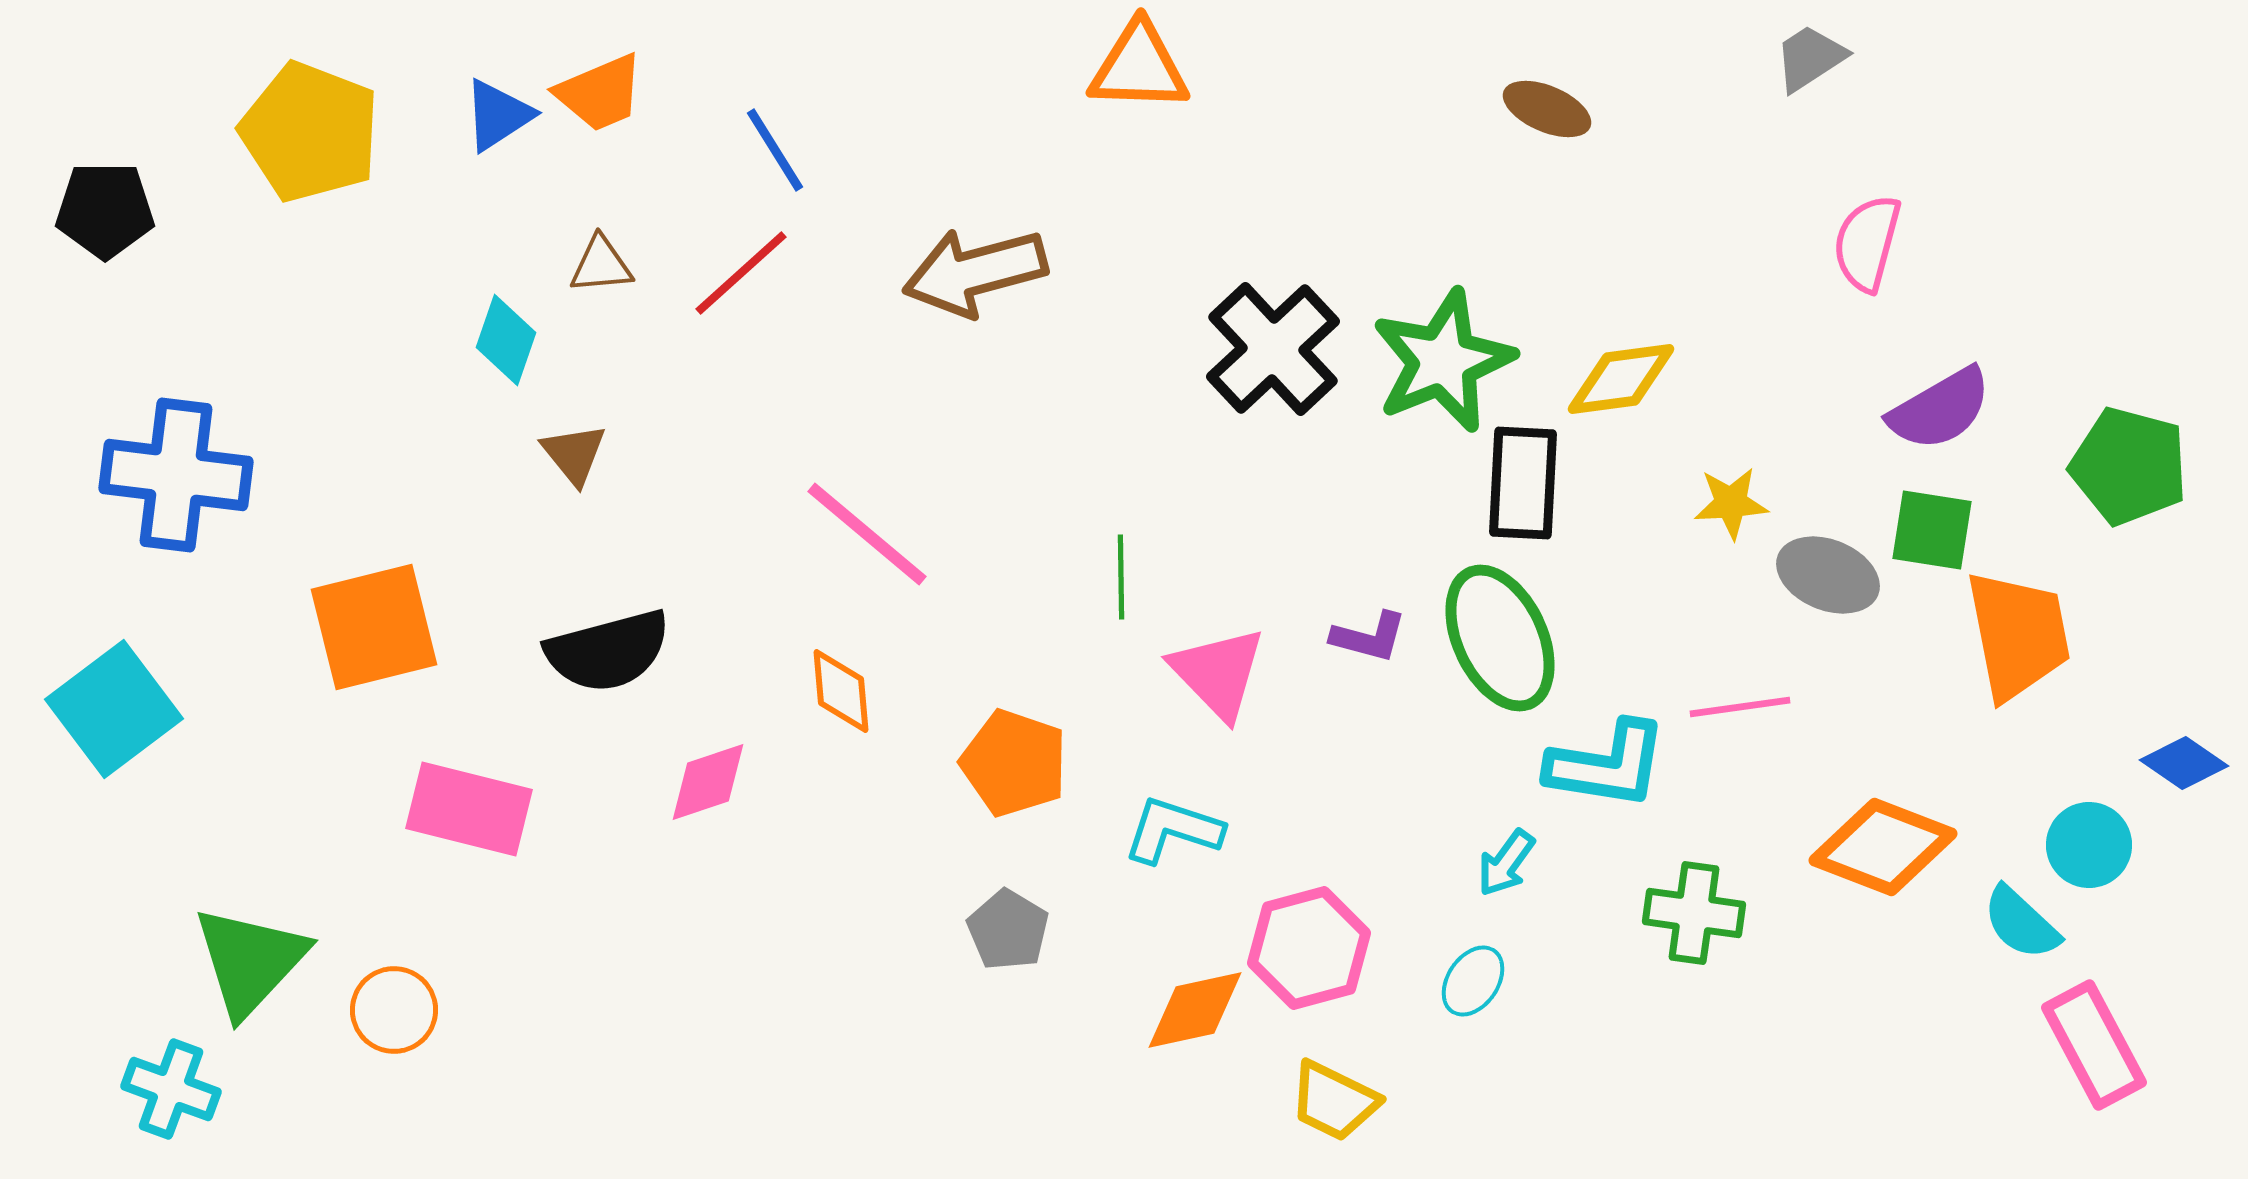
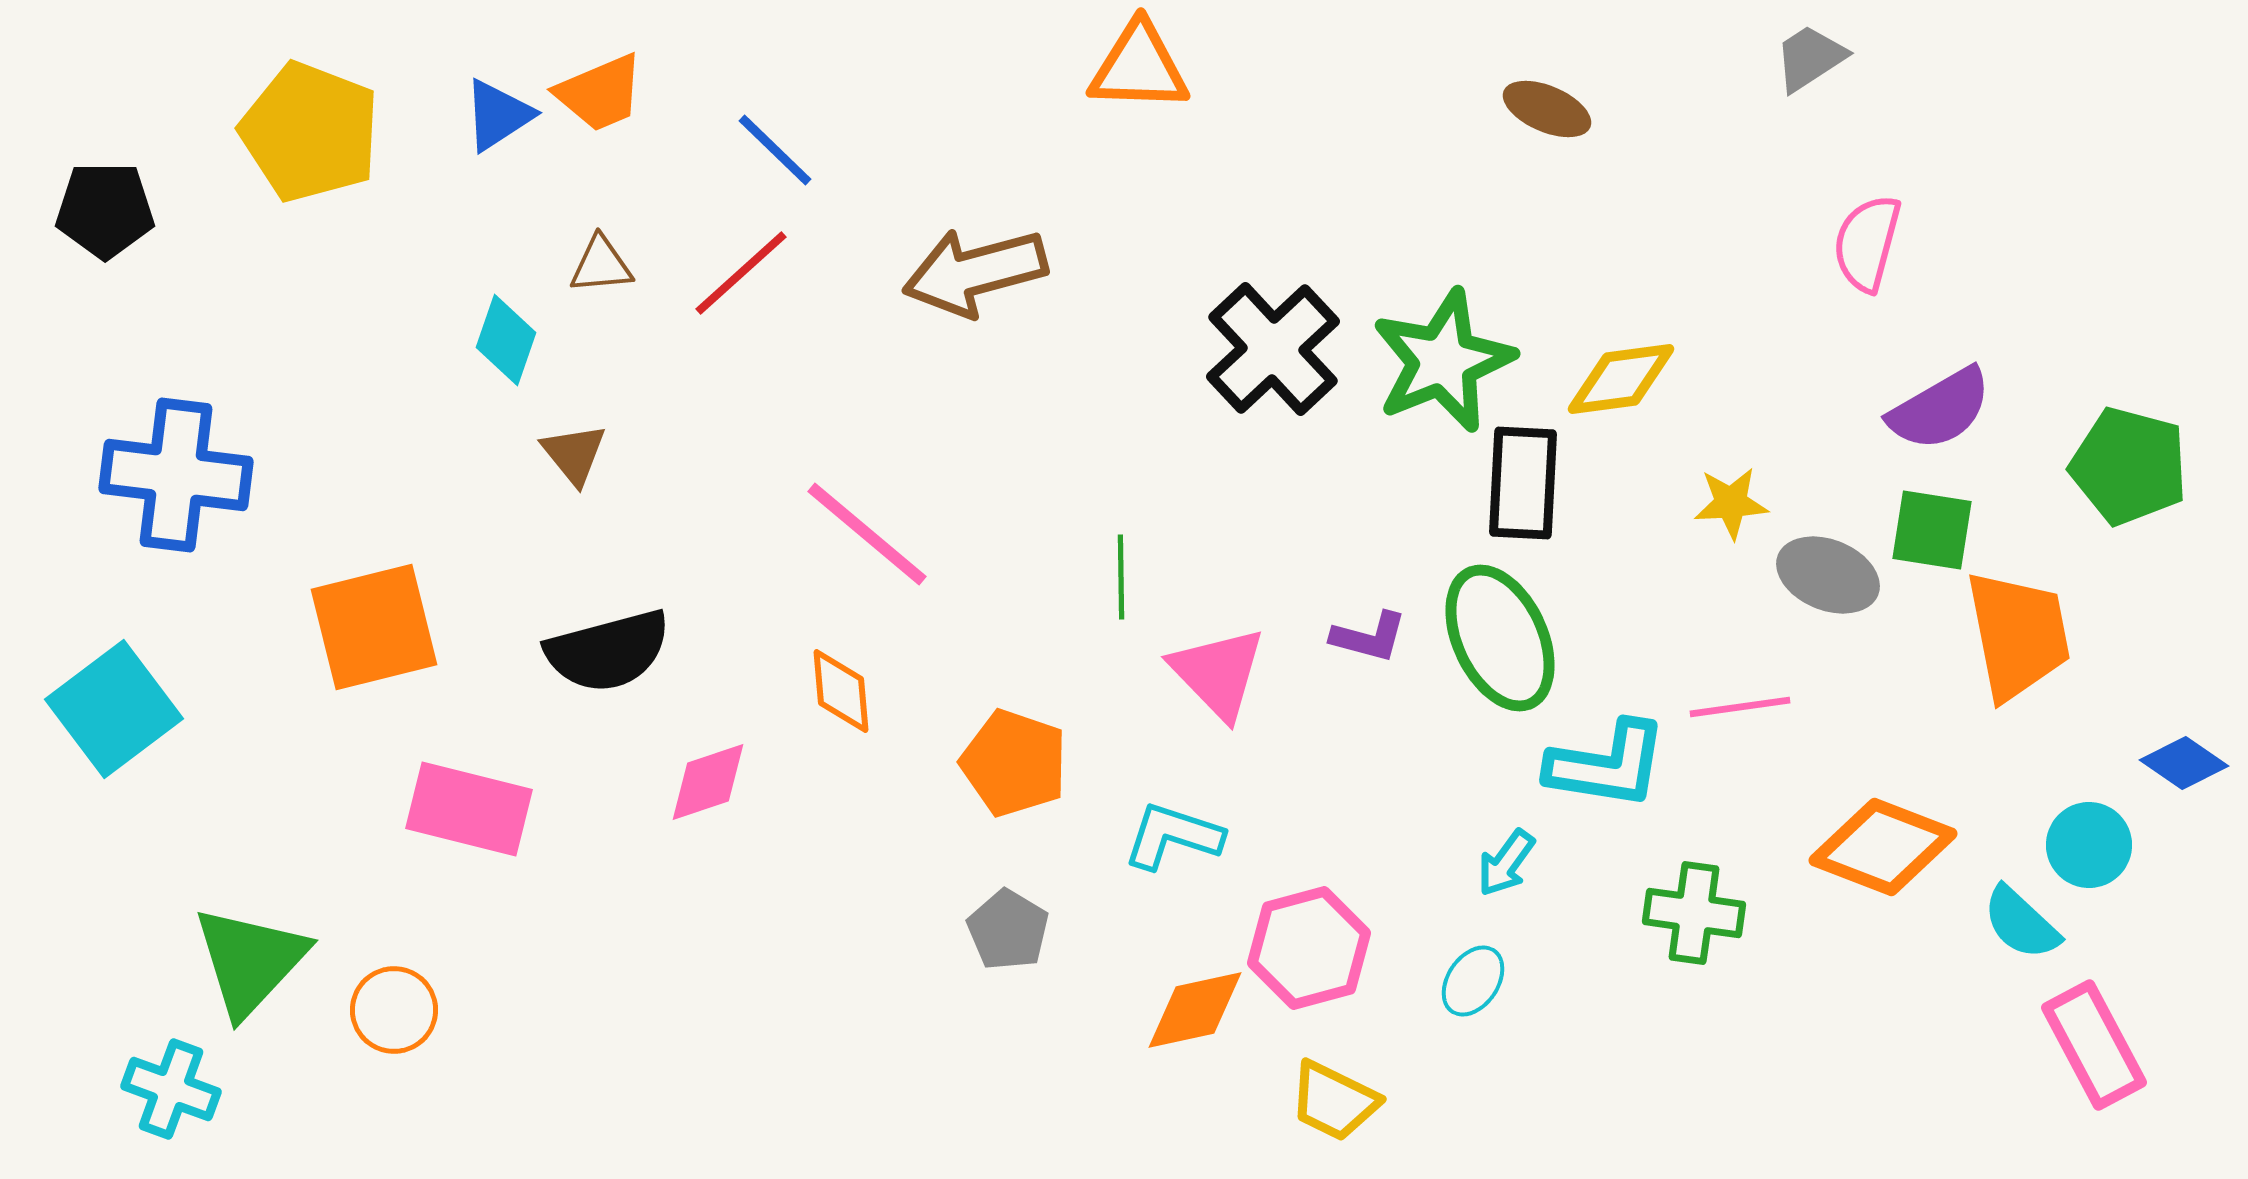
blue line at (775, 150): rotated 14 degrees counterclockwise
cyan L-shape at (1173, 830): moved 6 px down
